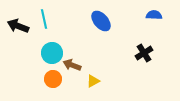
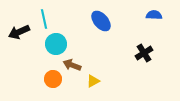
black arrow: moved 1 px right, 6 px down; rotated 45 degrees counterclockwise
cyan circle: moved 4 px right, 9 px up
